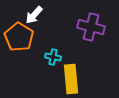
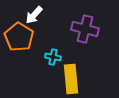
purple cross: moved 6 px left, 2 px down
